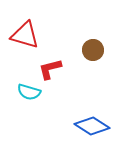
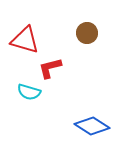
red triangle: moved 5 px down
brown circle: moved 6 px left, 17 px up
red L-shape: moved 1 px up
